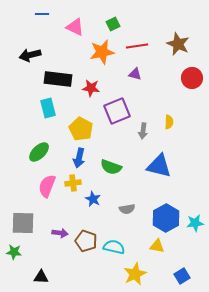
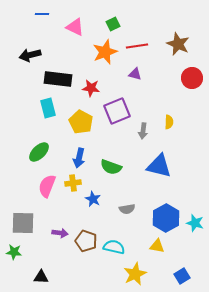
orange star: moved 3 px right; rotated 10 degrees counterclockwise
yellow pentagon: moved 7 px up
cyan star: rotated 24 degrees clockwise
